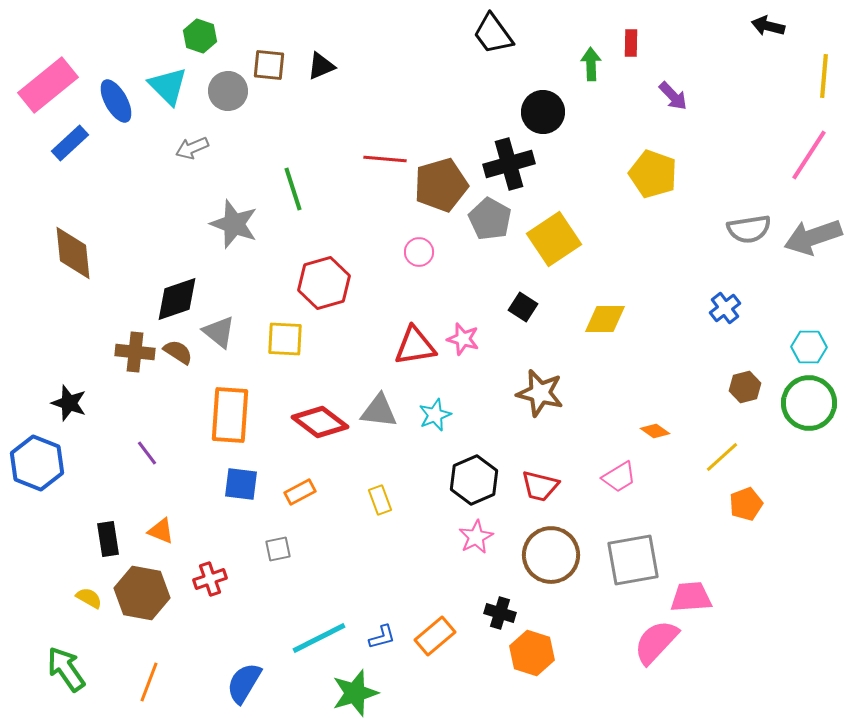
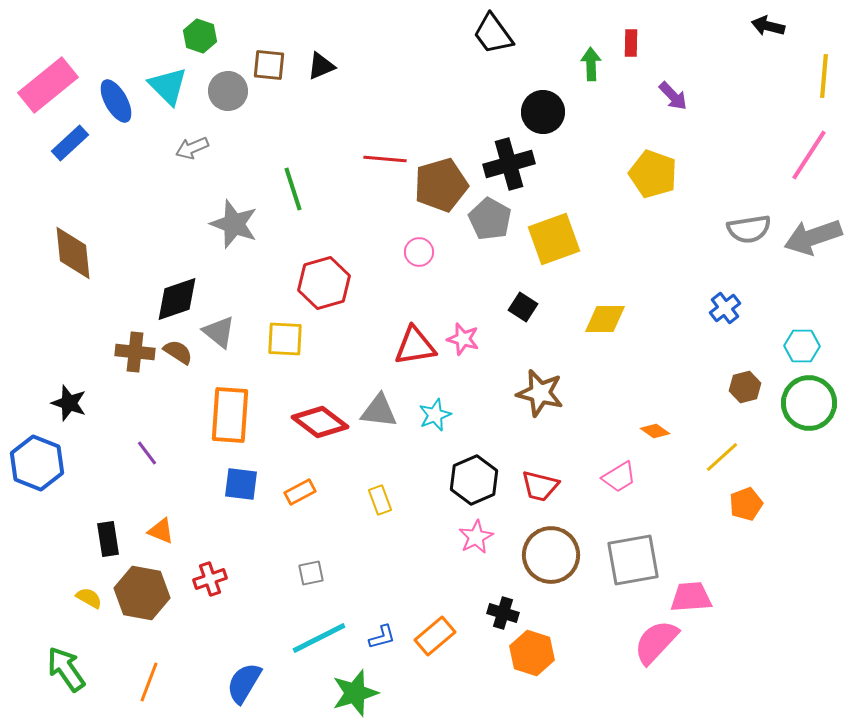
yellow square at (554, 239): rotated 14 degrees clockwise
cyan hexagon at (809, 347): moved 7 px left, 1 px up
gray square at (278, 549): moved 33 px right, 24 px down
black cross at (500, 613): moved 3 px right
